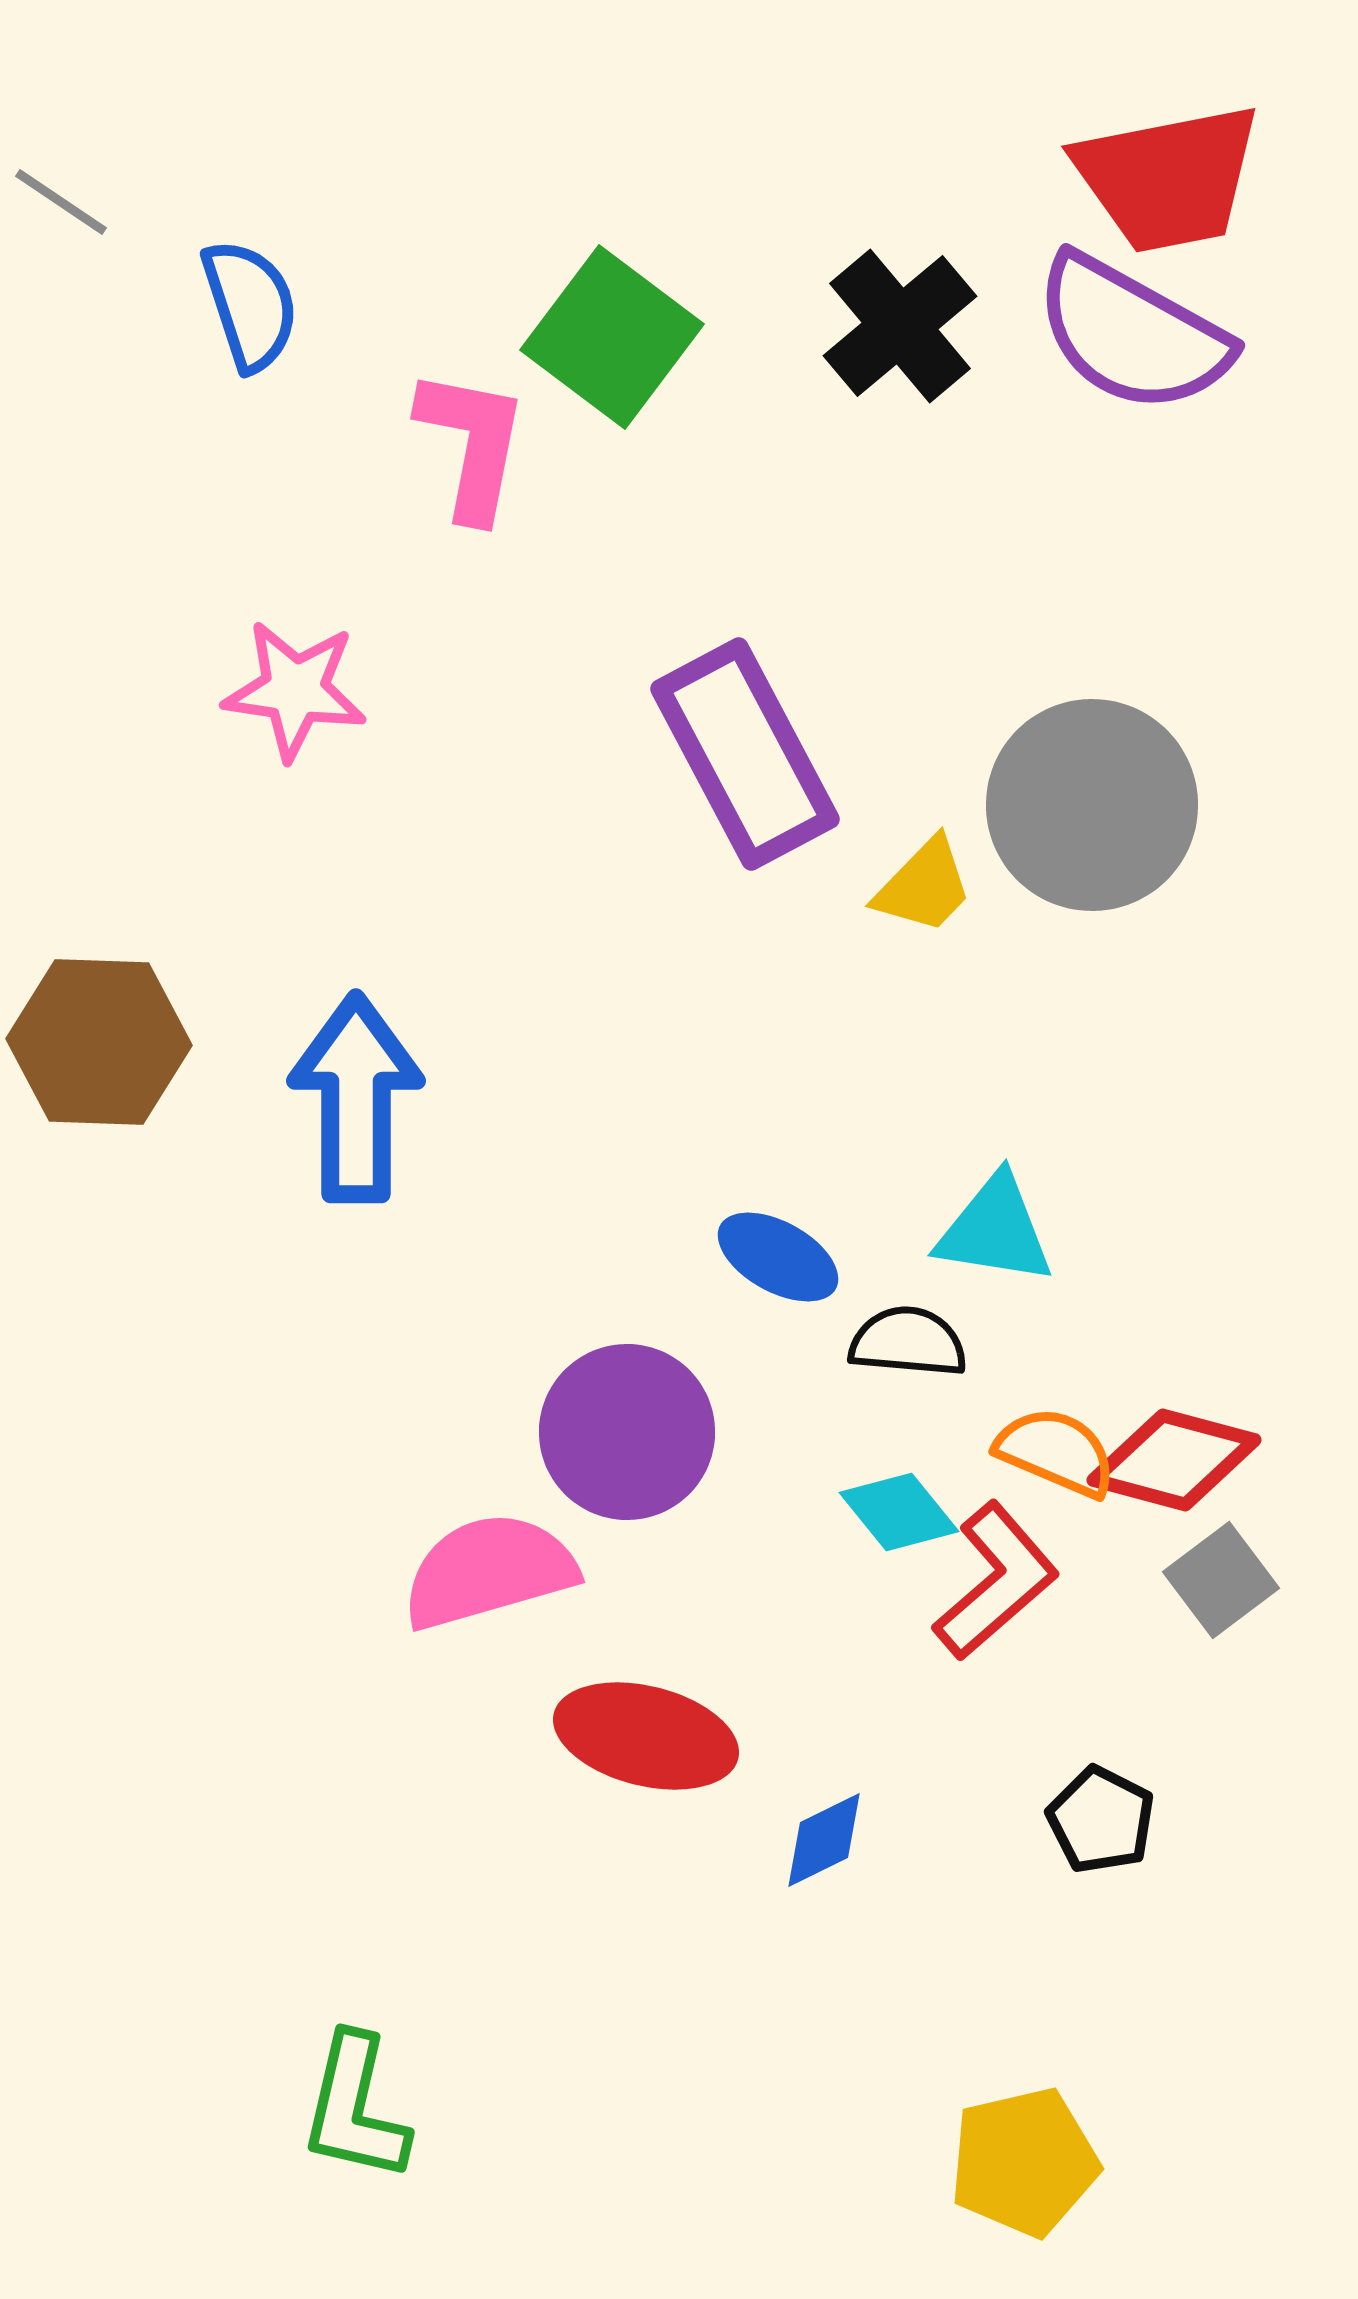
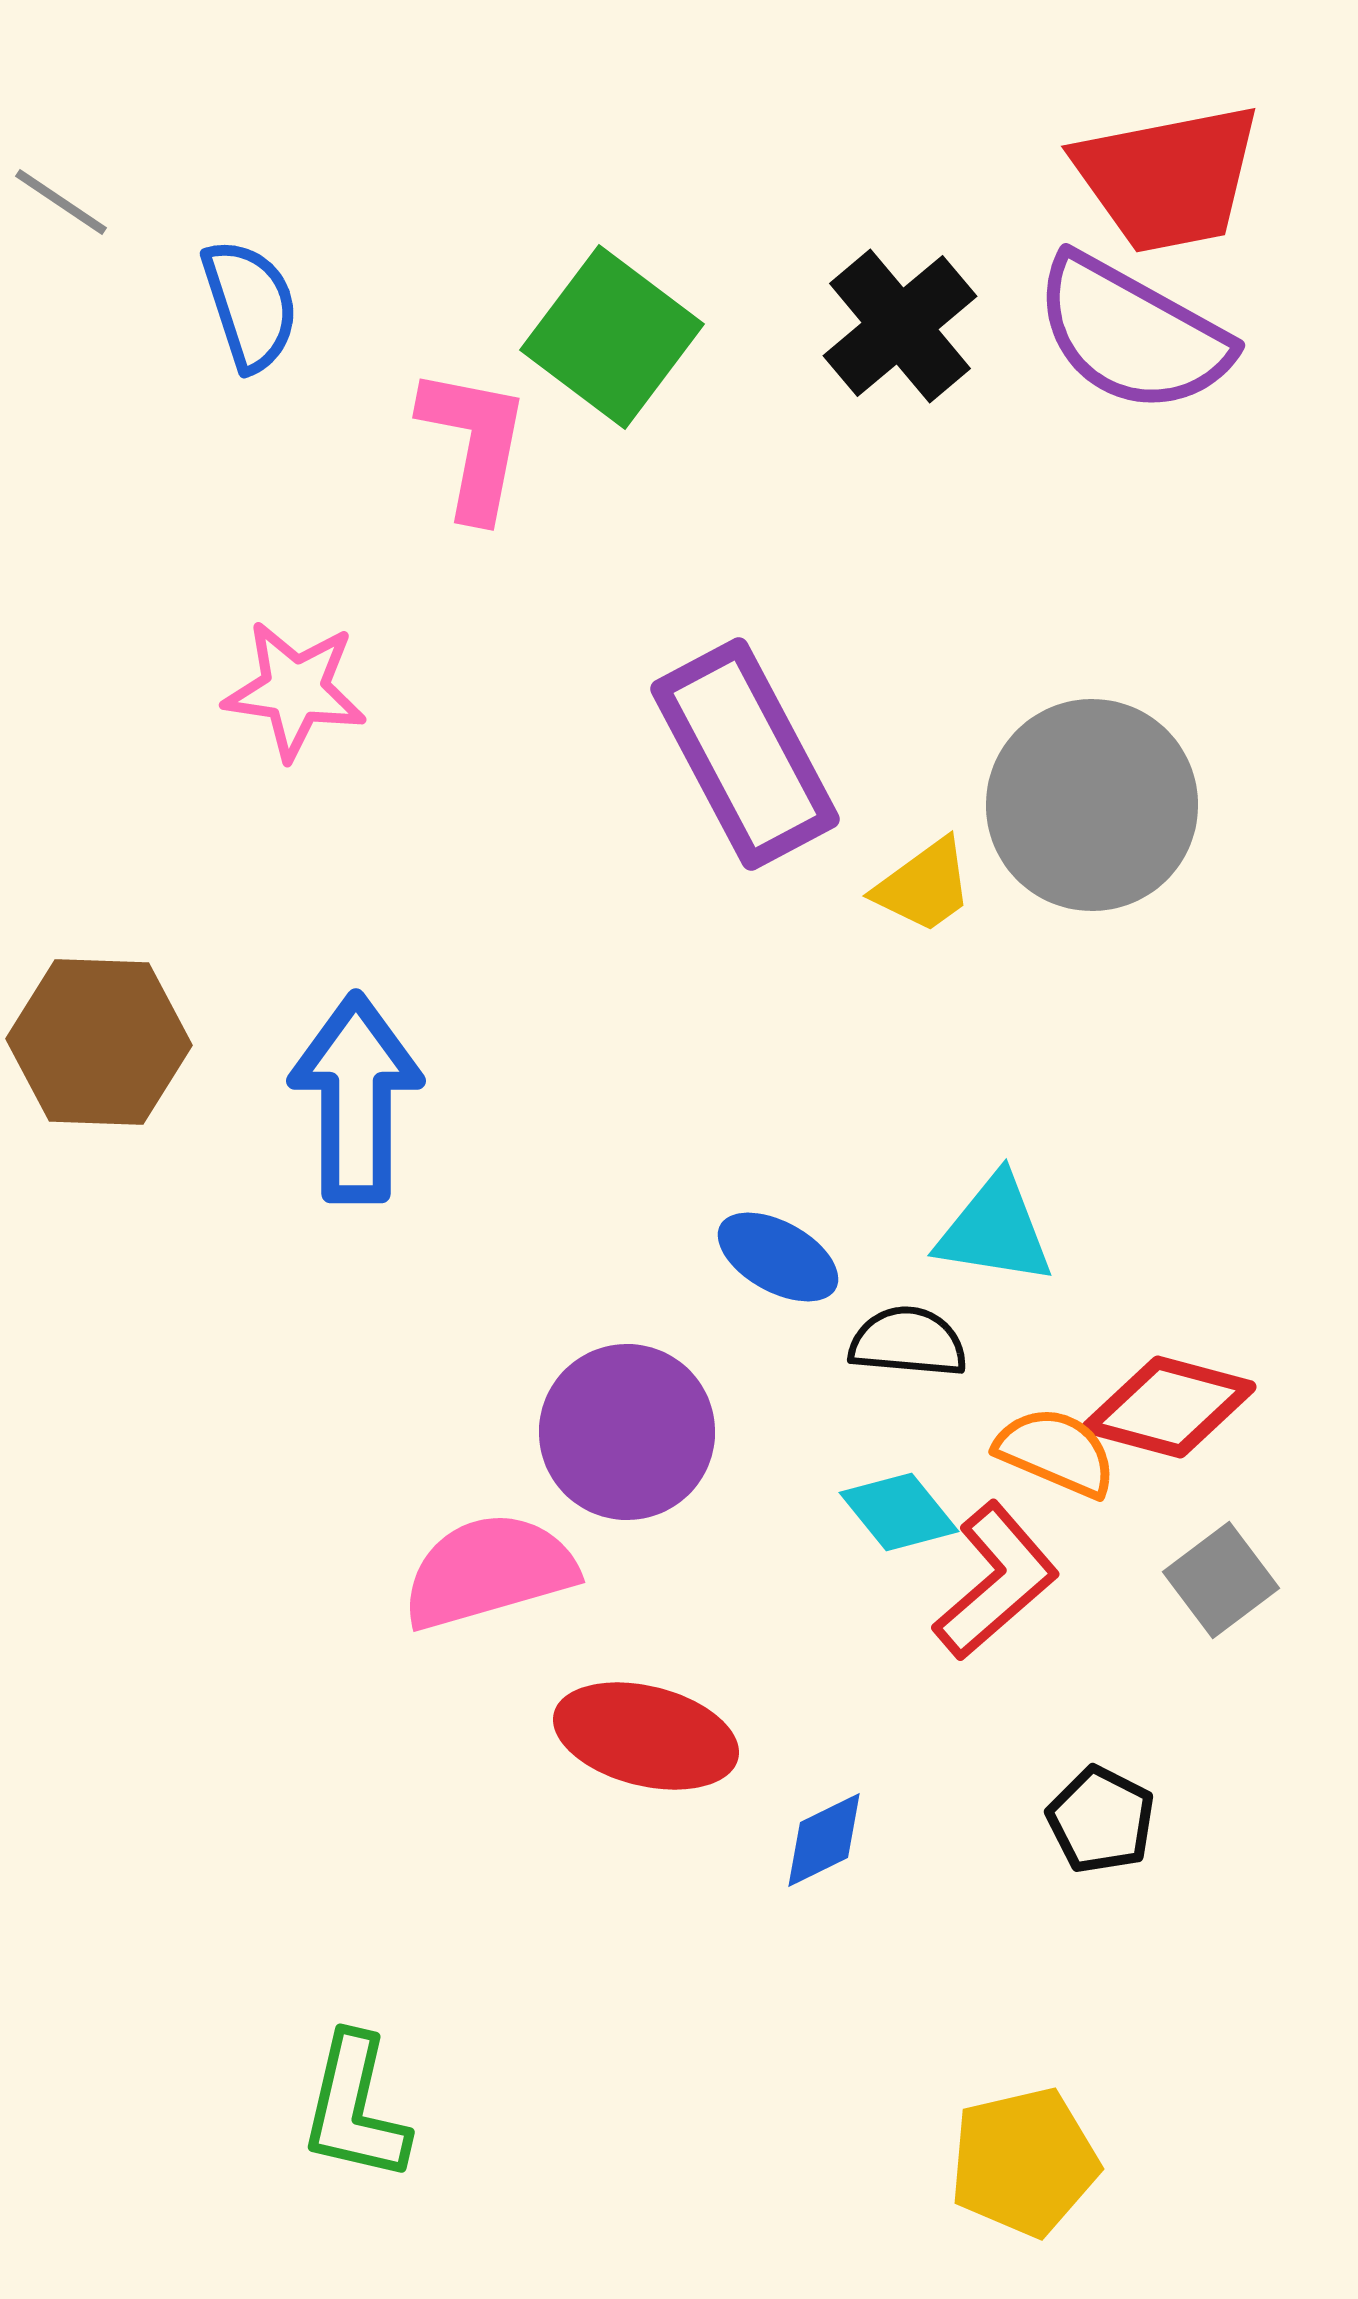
pink L-shape: moved 2 px right, 1 px up
yellow trapezoid: rotated 10 degrees clockwise
red diamond: moved 5 px left, 53 px up
